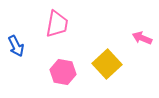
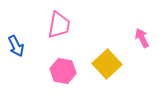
pink trapezoid: moved 2 px right, 1 px down
pink arrow: rotated 42 degrees clockwise
pink hexagon: moved 1 px up
